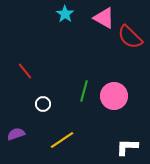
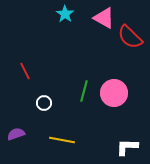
red line: rotated 12 degrees clockwise
pink circle: moved 3 px up
white circle: moved 1 px right, 1 px up
yellow line: rotated 45 degrees clockwise
